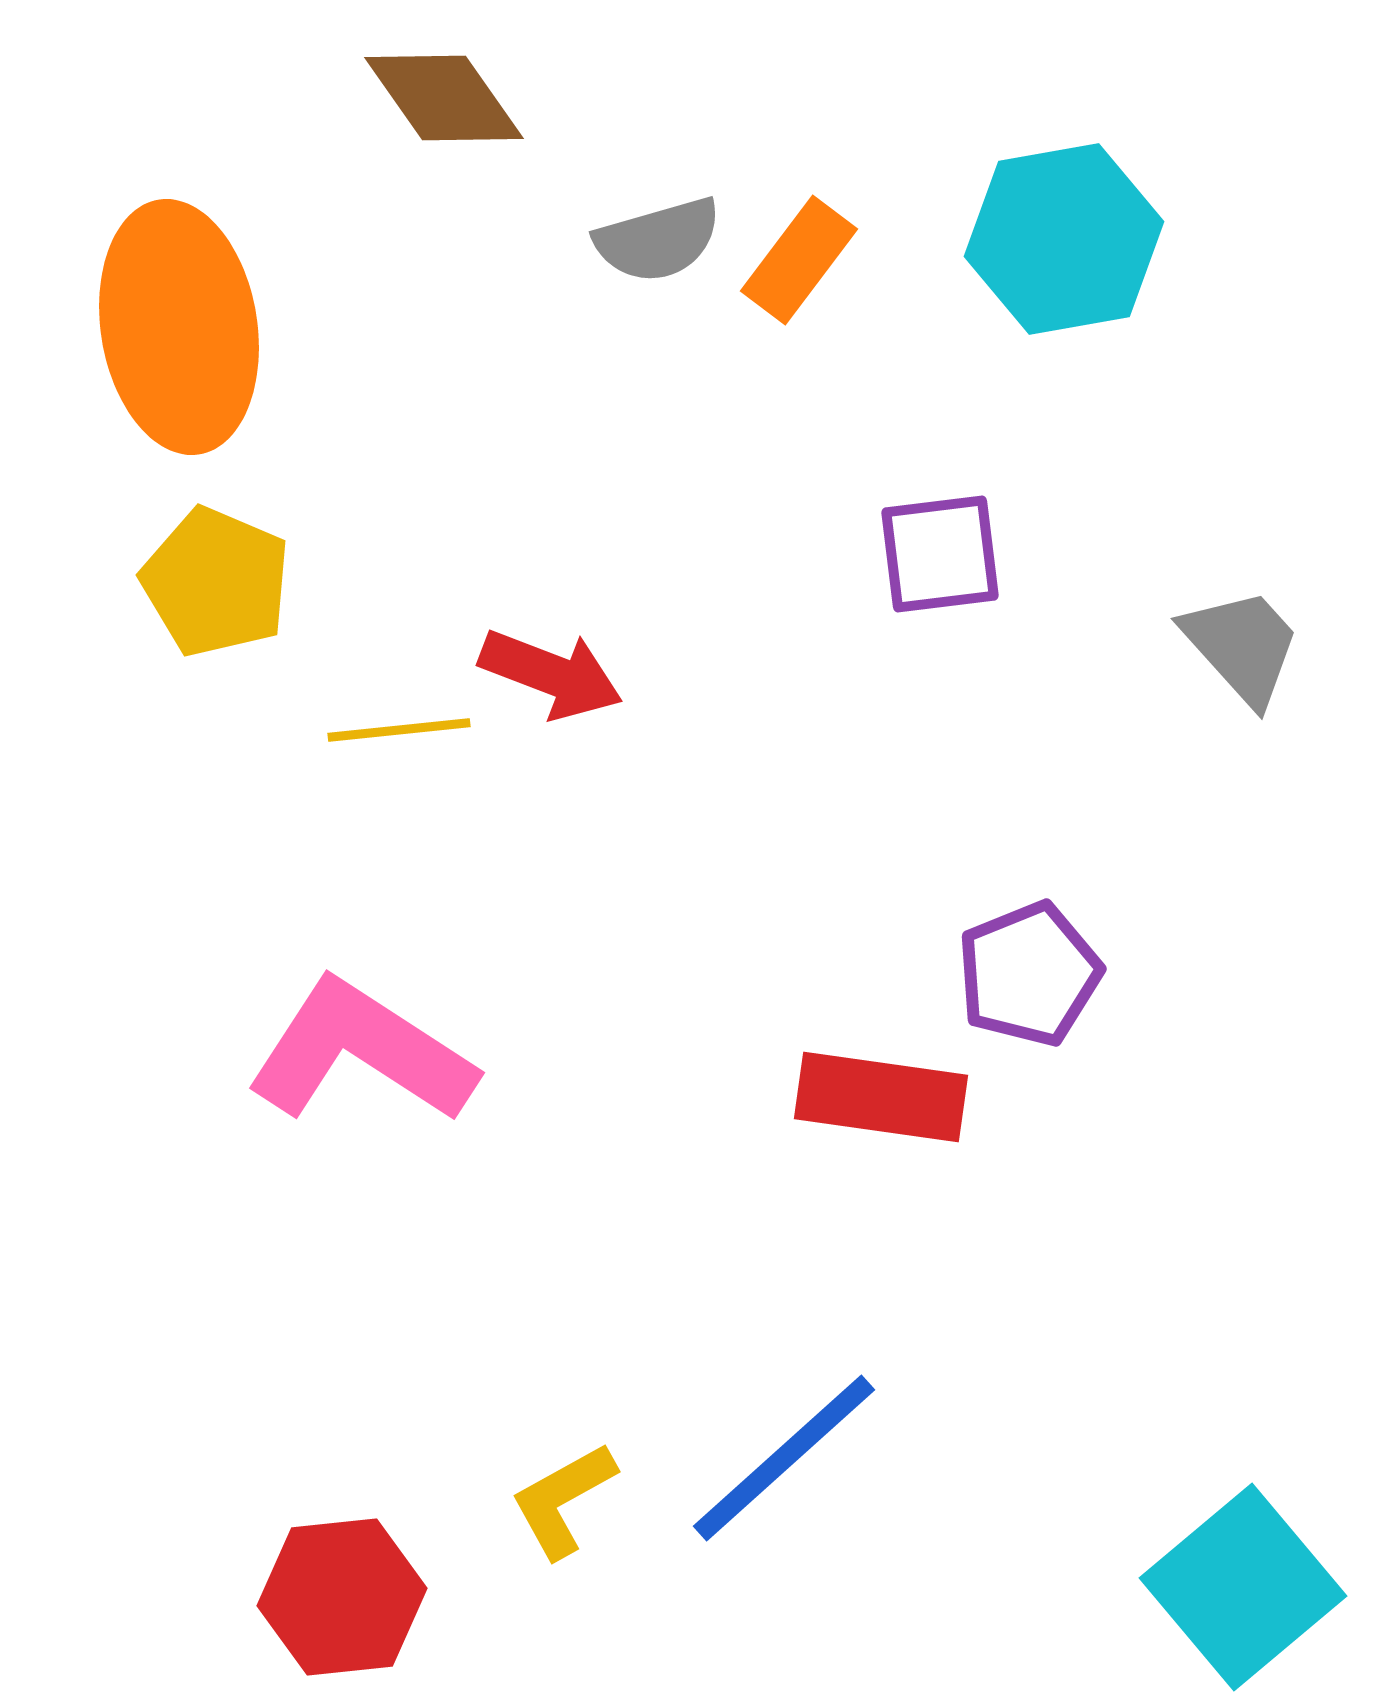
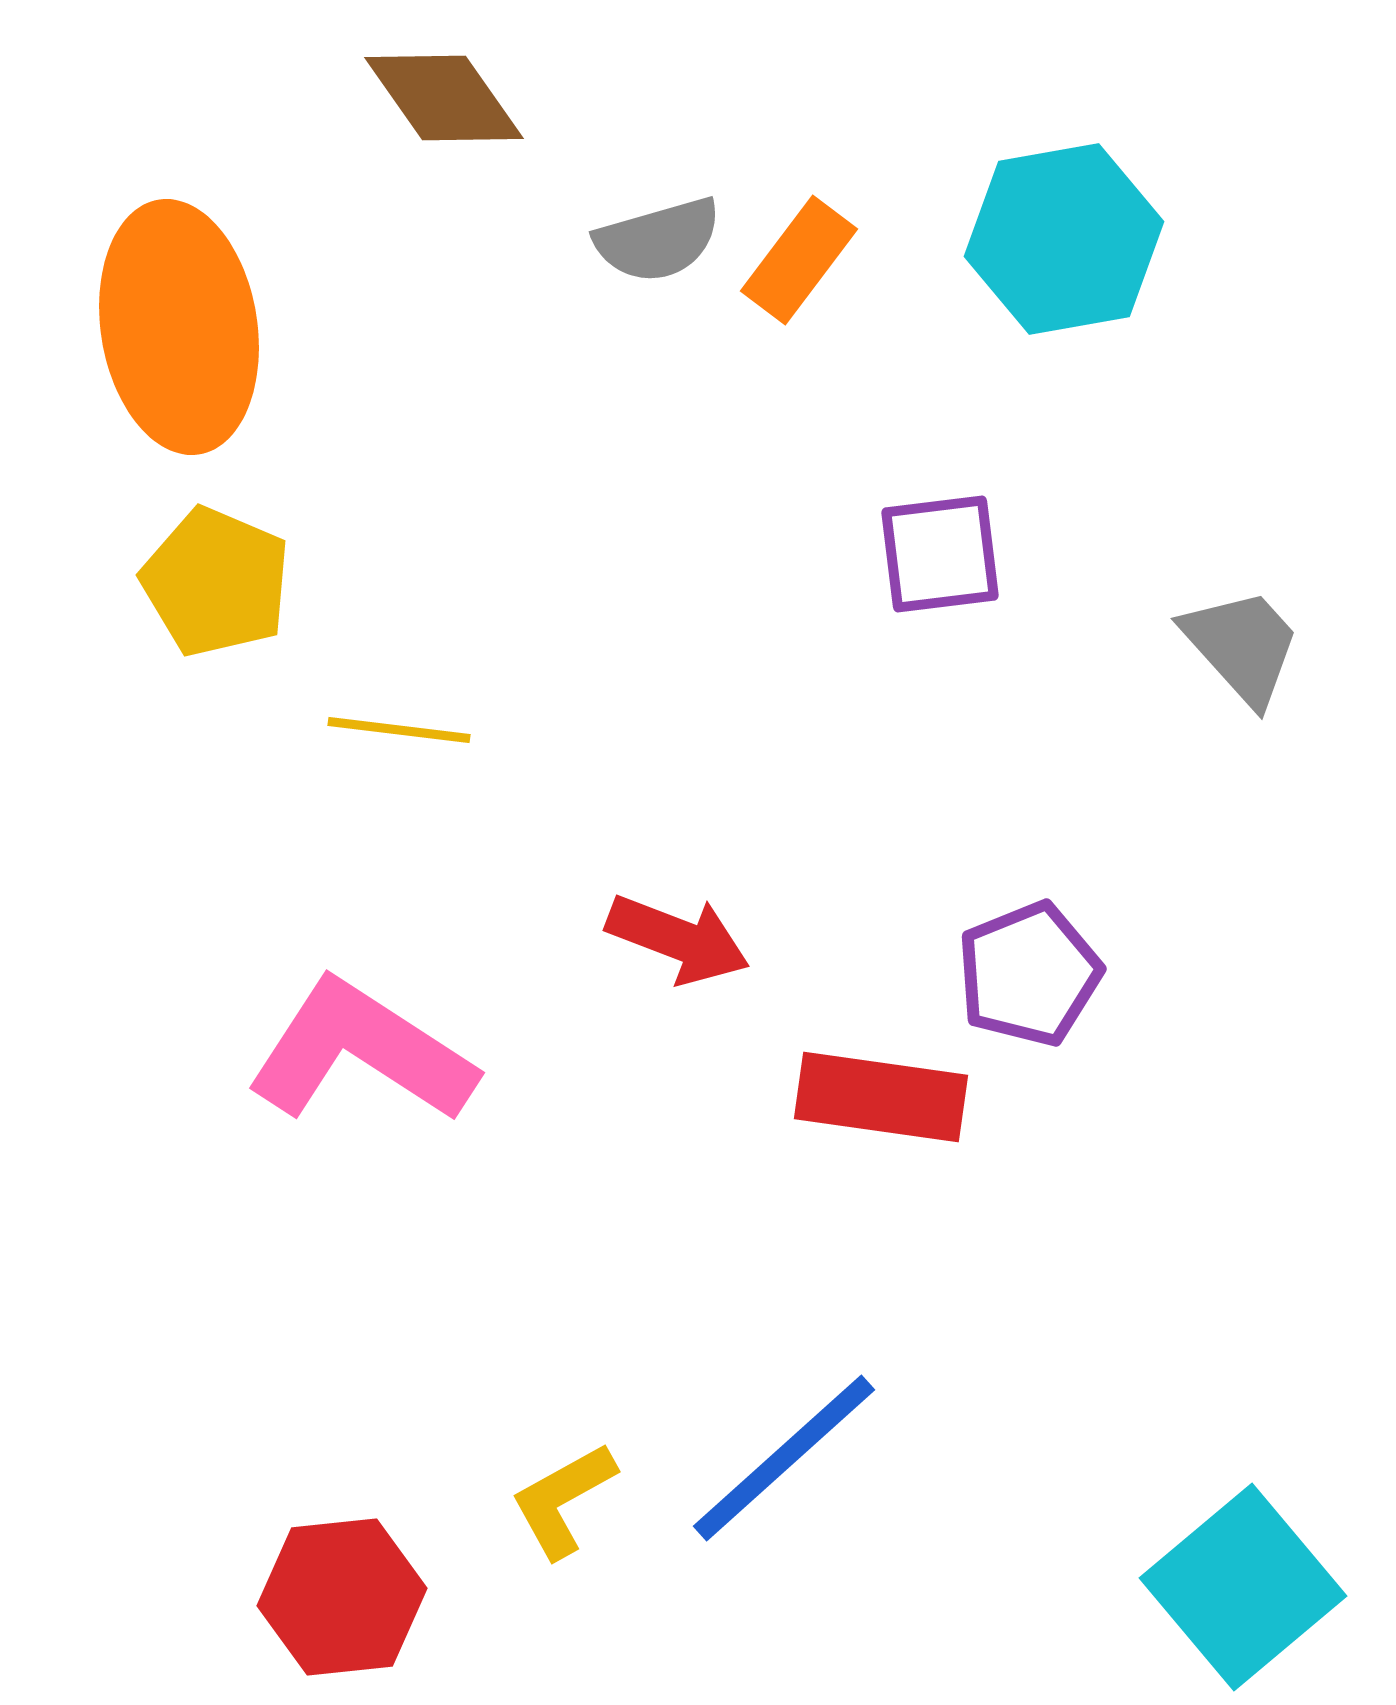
red arrow: moved 127 px right, 265 px down
yellow line: rotated 13 degrees clockwise
